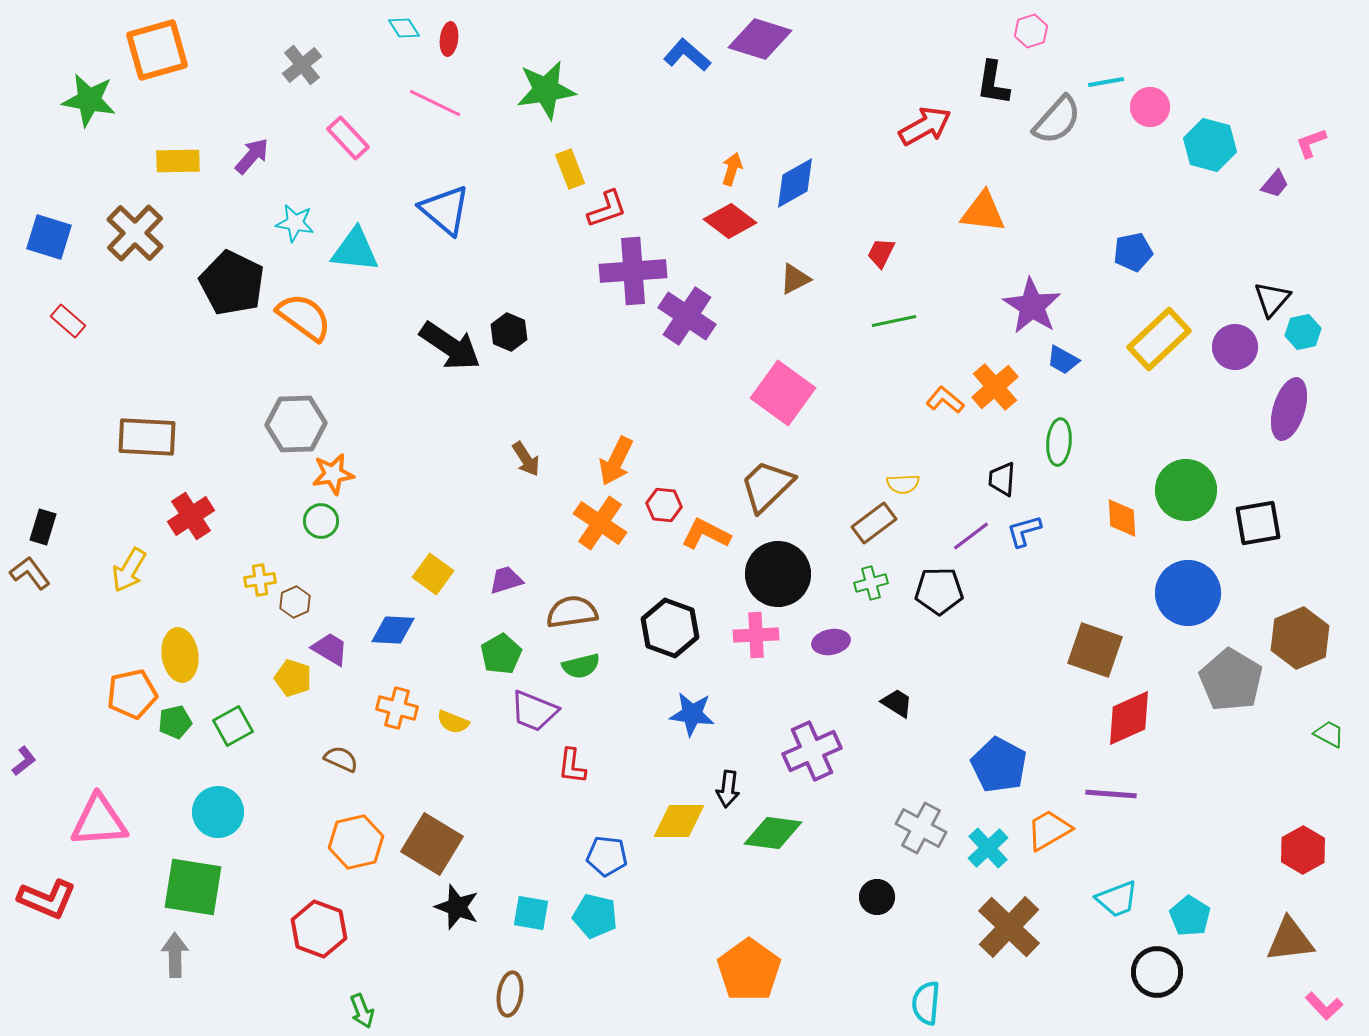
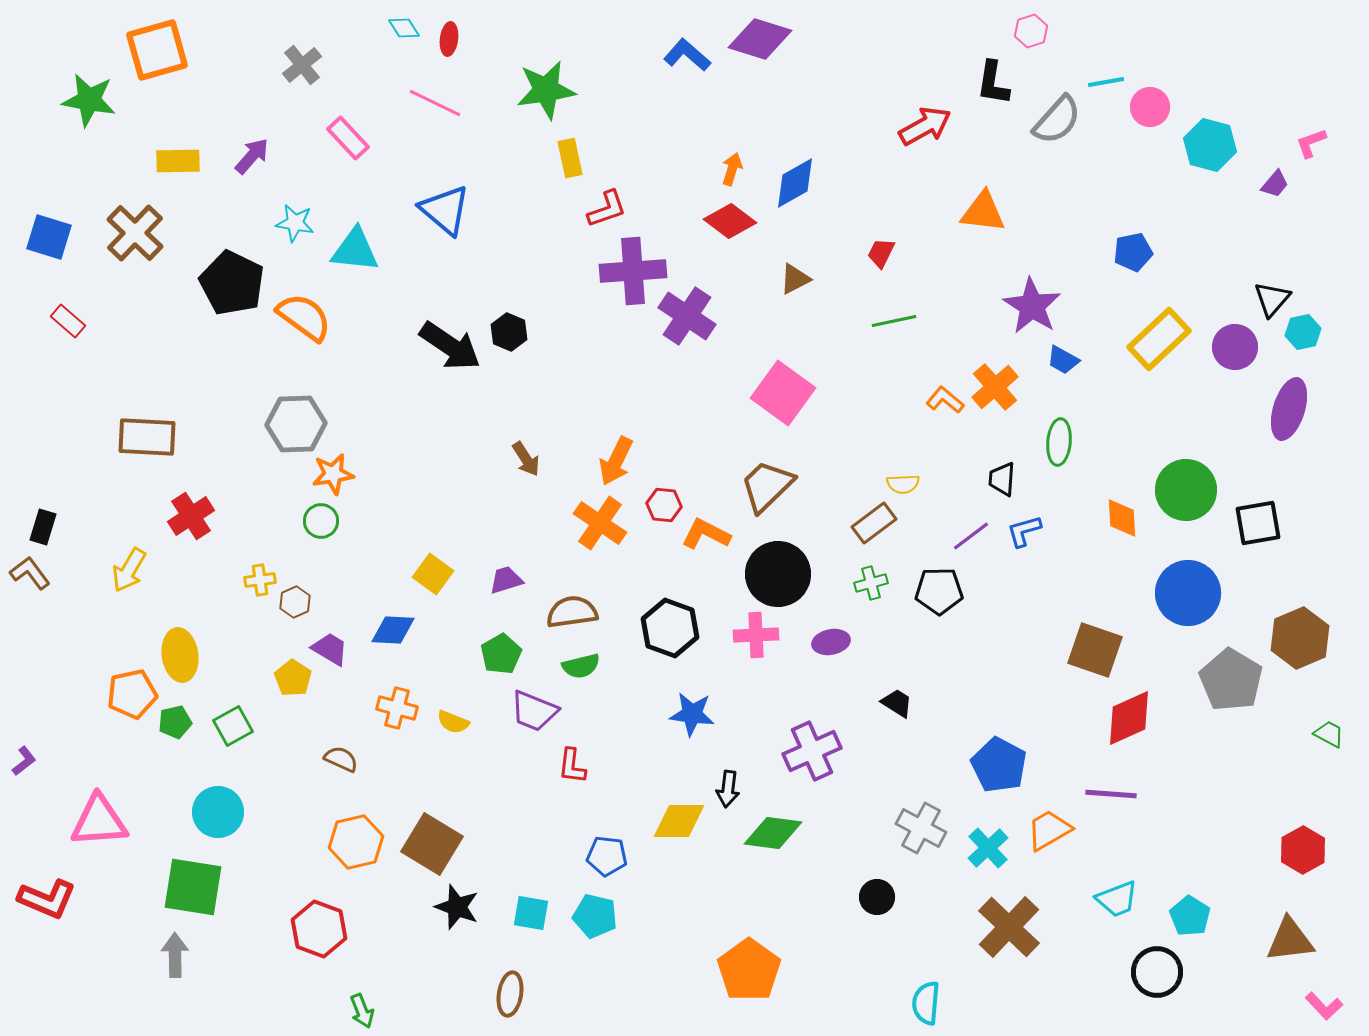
yellow rectangle at (570, 169): moved 11 px up; rotated 9 degrees clockwise
yellow pentagon at (293, 678): rotated 15 degrees clockwise
